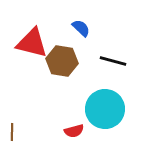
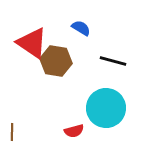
blue semicircle: rotated 12 degrees counterclockwise
red triangle: rotated 20 degrees clockwise
brown hexagon: moved 6 px left
cyan circle: moved 1 px right, 1 px up
